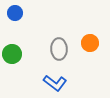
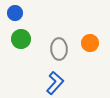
green circle: moved 9 px right, 15 px up
blue L-shape: rotated 85 degrees counterclockwise
